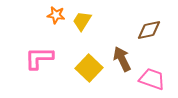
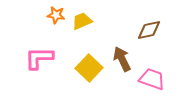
yellow trapezoid: rotated 35 degrees clockwise
